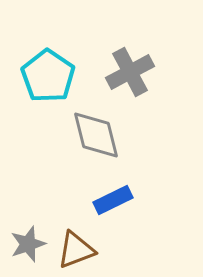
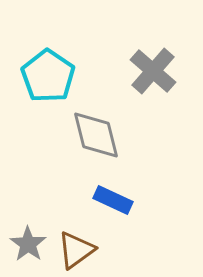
gray cross: moved 23 px right, 1 px up; rotated 21 degrees counterclockwise
blue rectangle: rotated 51 degrees clockwise
gray star: rotated 18 degrees counterclockwise
brown triangle: rotated 15 degrees counterclockwise
